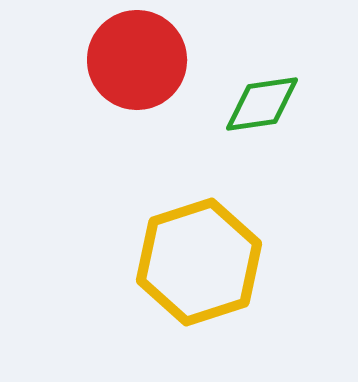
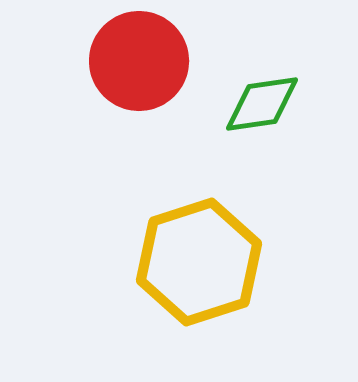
red circle: moved 2 px right, 1 px down
